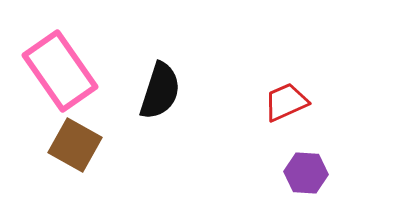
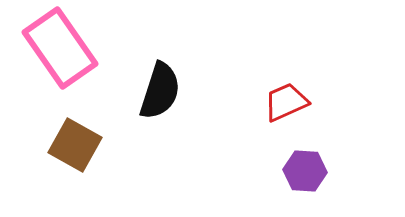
pink rectangle: moved 23 px up
purple hexagon: moved 1 px left, 2 px up
